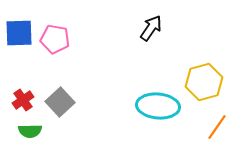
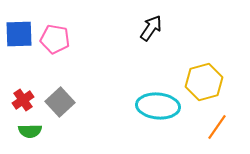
blue square: moved 1 px down
